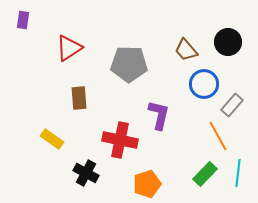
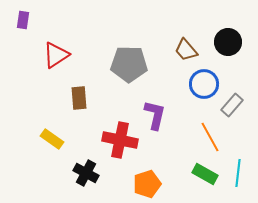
red triangle: moved 13 px left, 7 px down
purple L-shape: moved 4 px left
orange line: moved 8 px left, 1 px down
green rectangle: rotated 75 degrees clockwise
